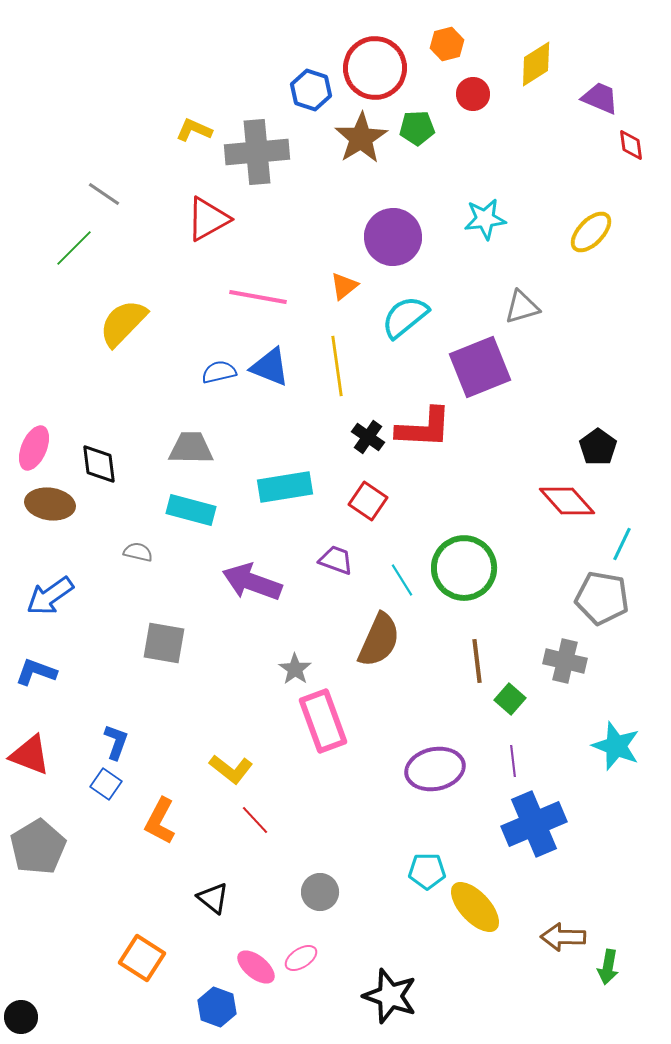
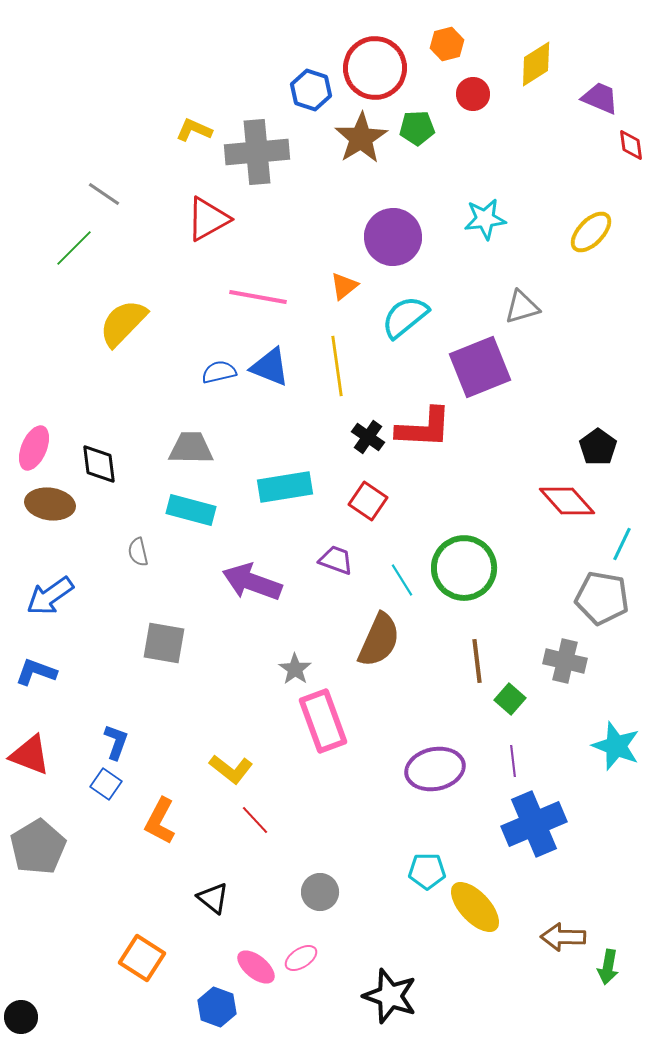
gray semicircle at (138, 552): rotated 116 degrees counterclockwise
